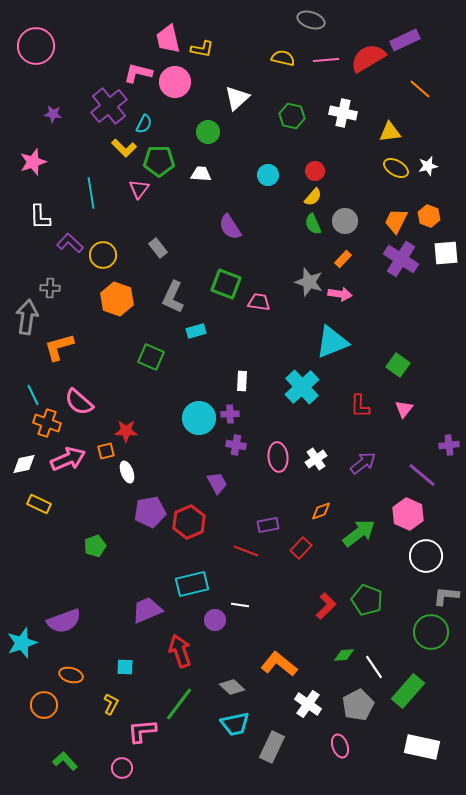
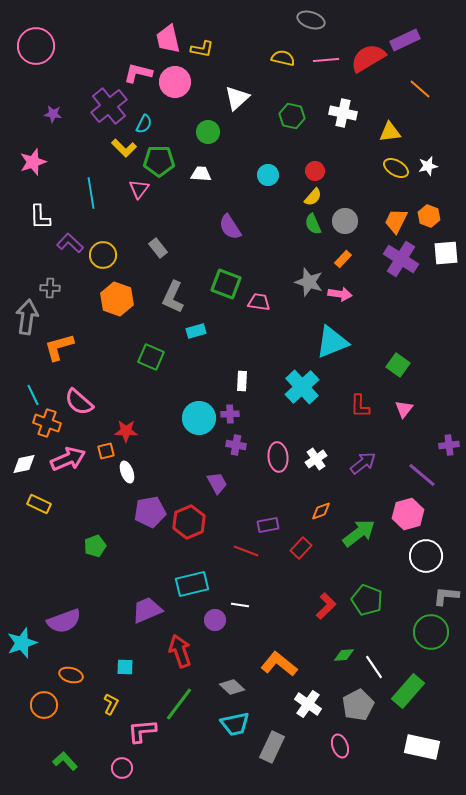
pink hexagon at (408, 514): rotated 20 degrees clockwise
